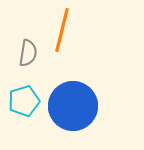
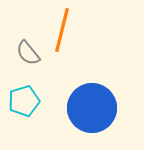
gray semicircle: rotated 132 degrees clockwise
blue circle: moved 19 px right, 2 px down
